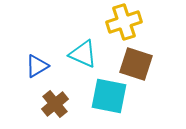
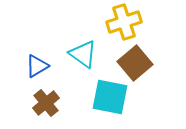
cyan triangle: rotated 12 degrees clockwise
brown square: moved 1 px left, 1 px up; rotated 32 degrees clockwise
cyan square: moved 1 px right, 1 px down
brown cross: moved 9 px left, 1 px up
